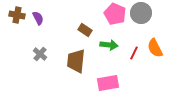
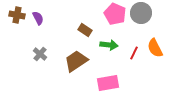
brown trapezoid: rotated 50 degrees clockwise
